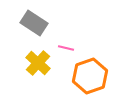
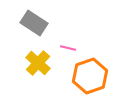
pink line: moved 2 px right
